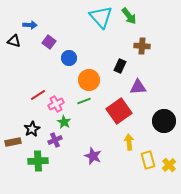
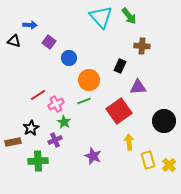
black star: moved 1 px left, 1 px up
